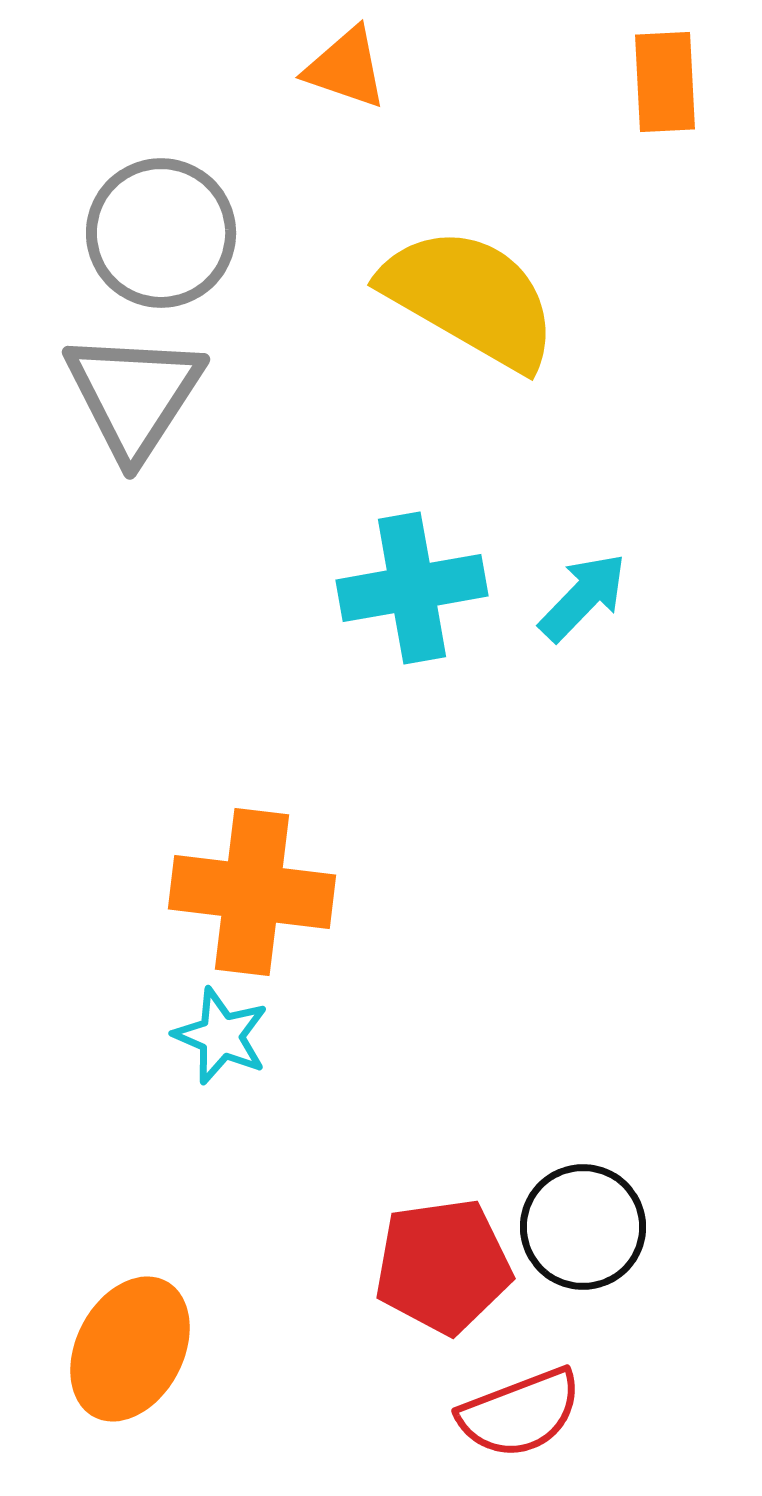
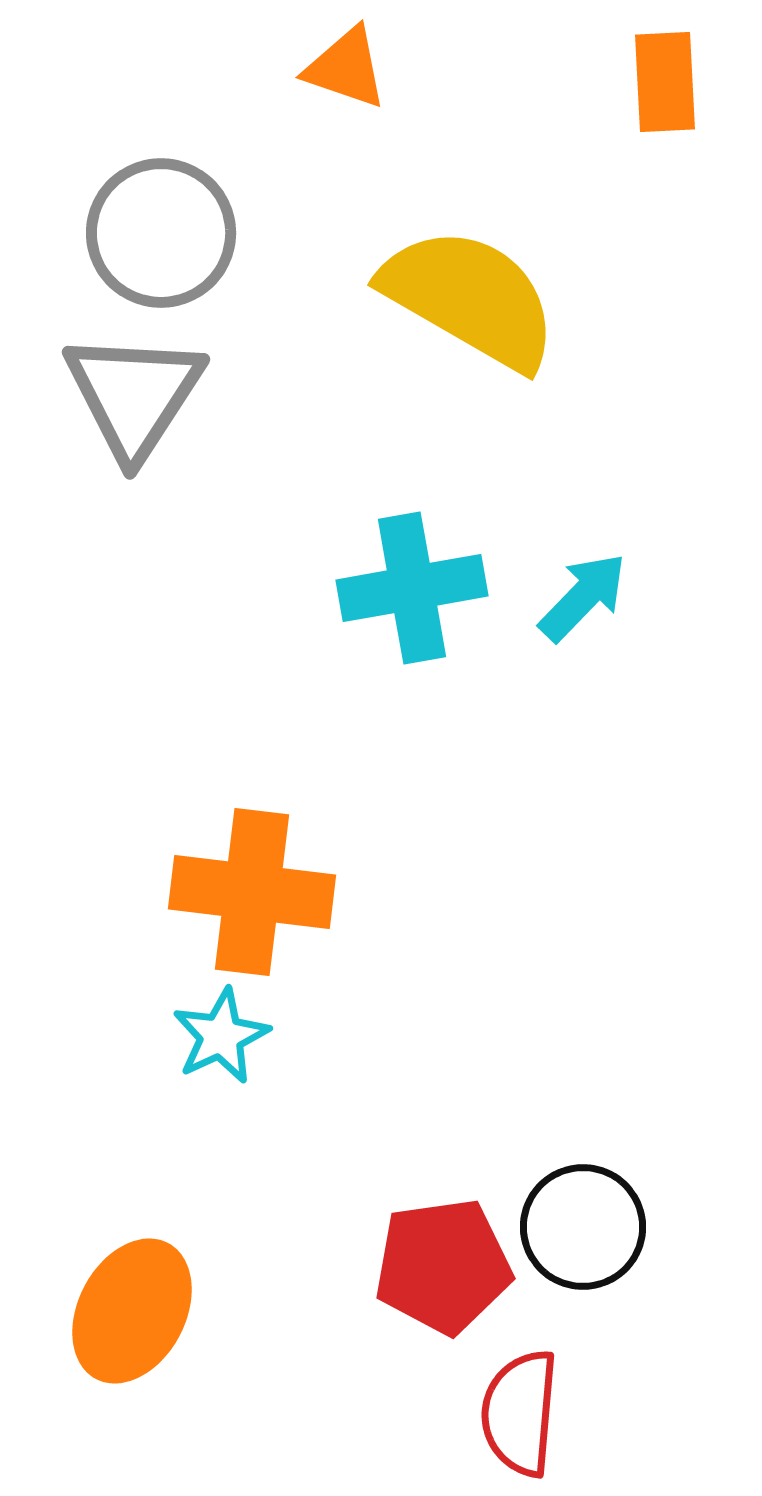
cyan star: rotated 24 degrees clockwise
orange ellipse: moved 2 px right, 38 px up
red semicircle: rotated 116 degrees clockwise
